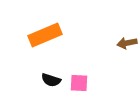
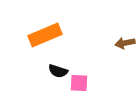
brown arrow: moved 2 px left
black semicircle: moved 7 px right, 9 px up
